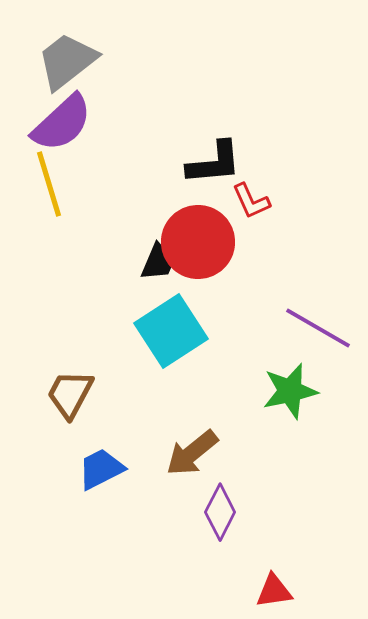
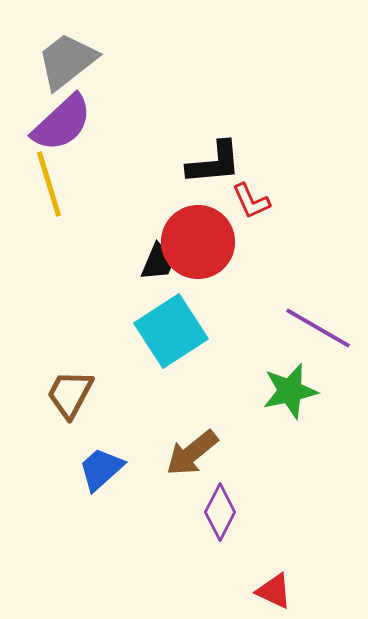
blue trapezoid: rotated 15 degrees counterclockwise
red triangle: rotated 33 degrees clockwise
